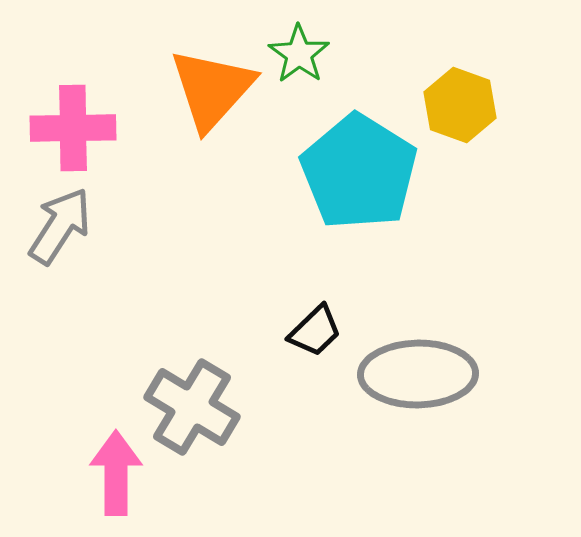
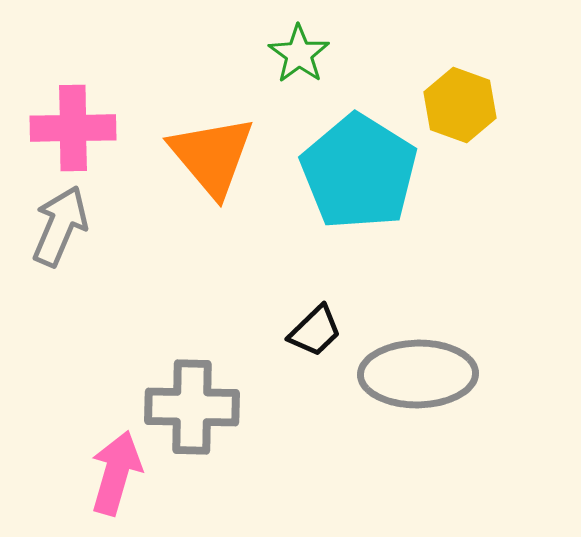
orange triangle: moved 67 px down; rotated 22 degrees counterclockwise
gray arrow: rotated 10 degrees counterclockwise
gray cross: rotated 30 degrees counterclockwise
pink arrow: rotated 16 degrees clockwise
